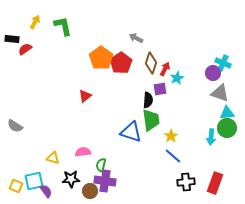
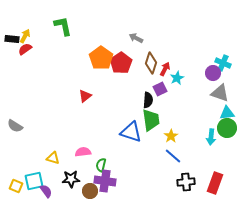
yellow arrow: moved 10 px left, 14 px down
purple square: rotated 16 degrees counterclockwise
